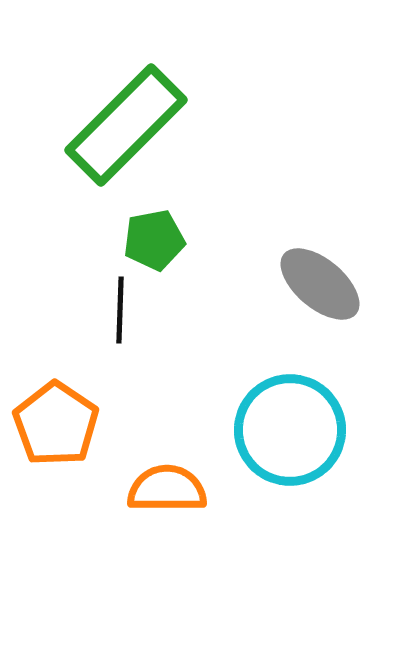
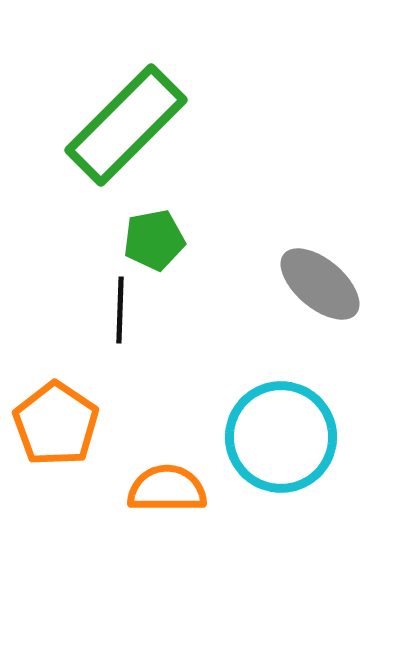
cyan circle: moved 9 px left, 7 px down
